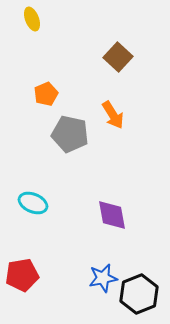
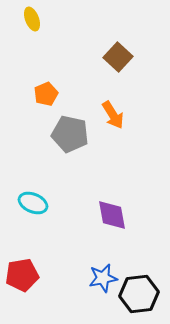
black hexagon: rotated 15 degrees clockwise
